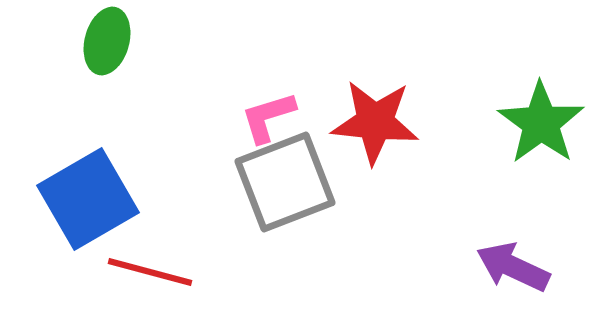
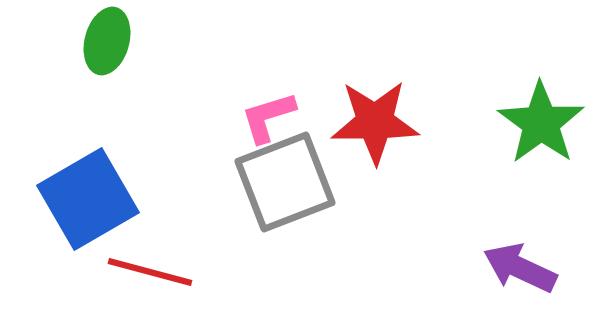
red star: rotated 6 degrees counterclockwise
purple arrow: moved 7 px right, 1 px down
